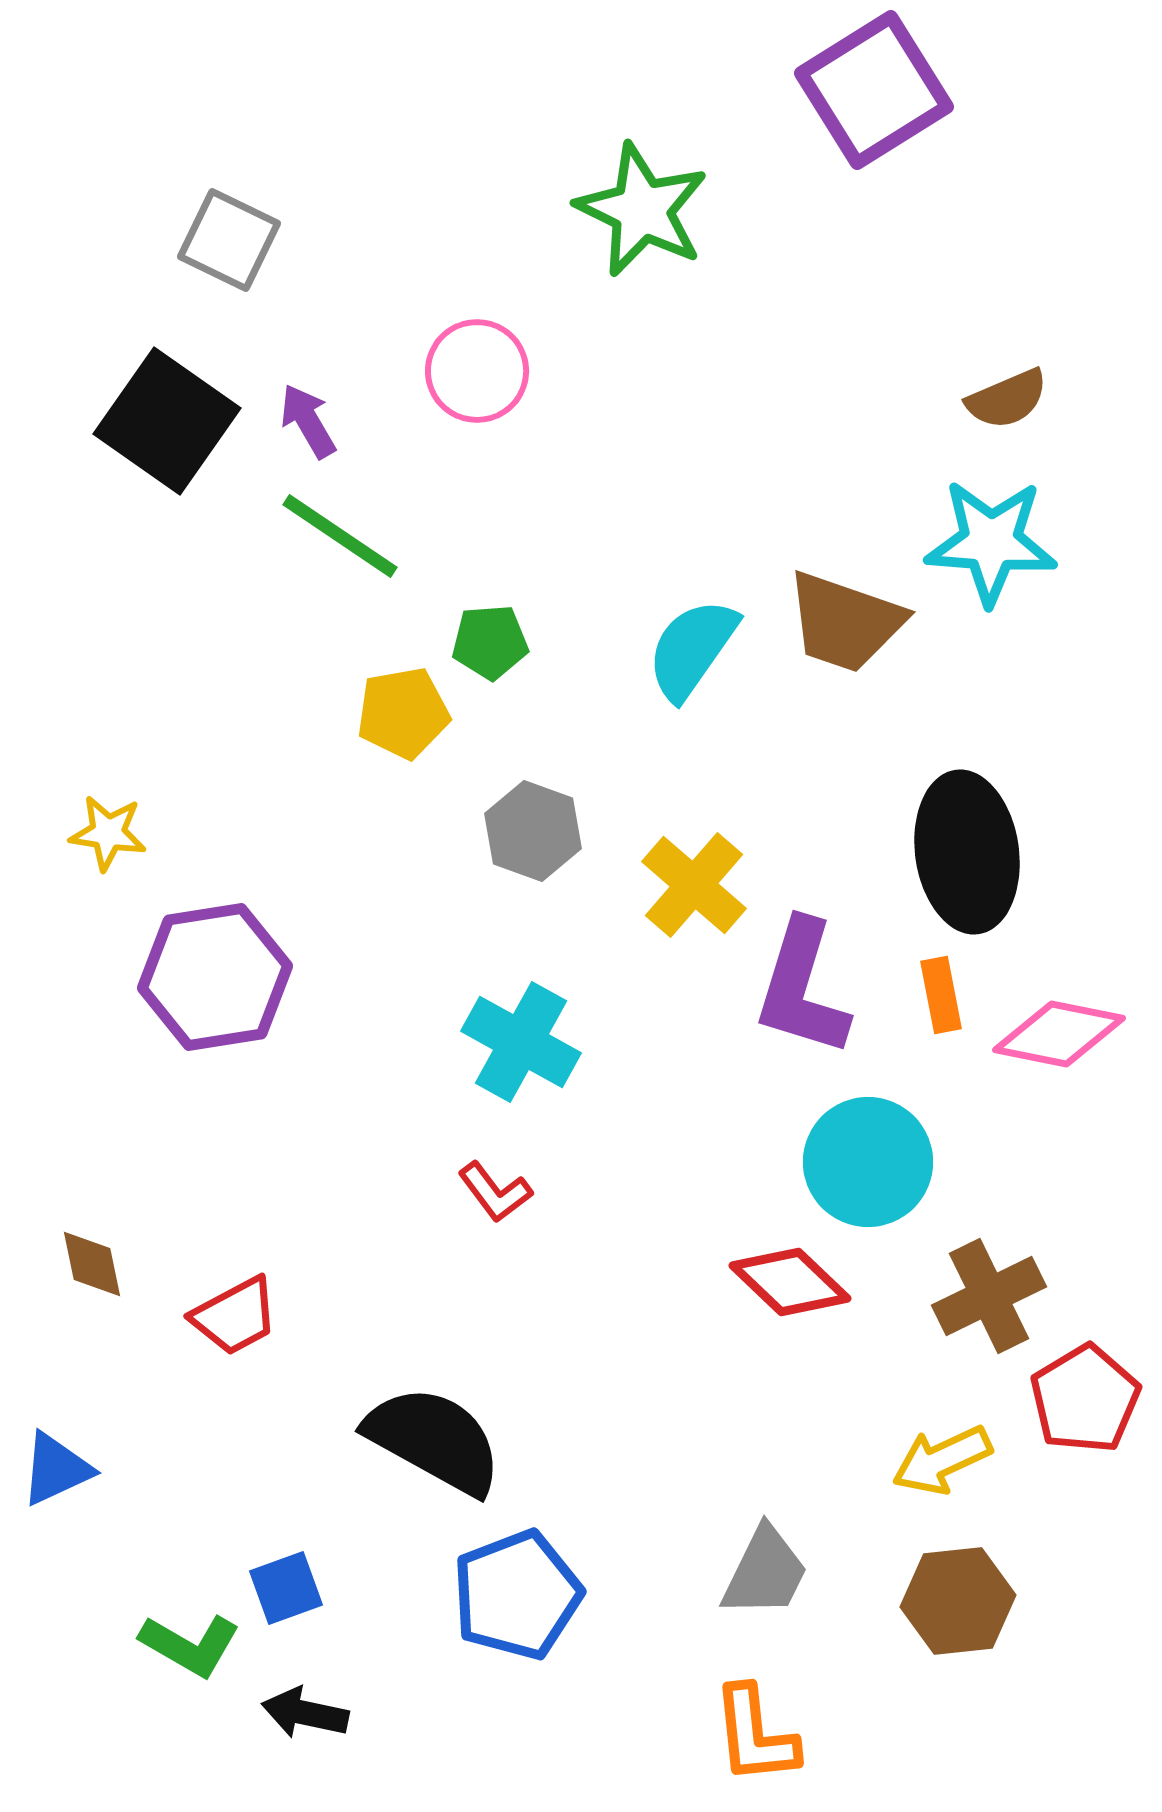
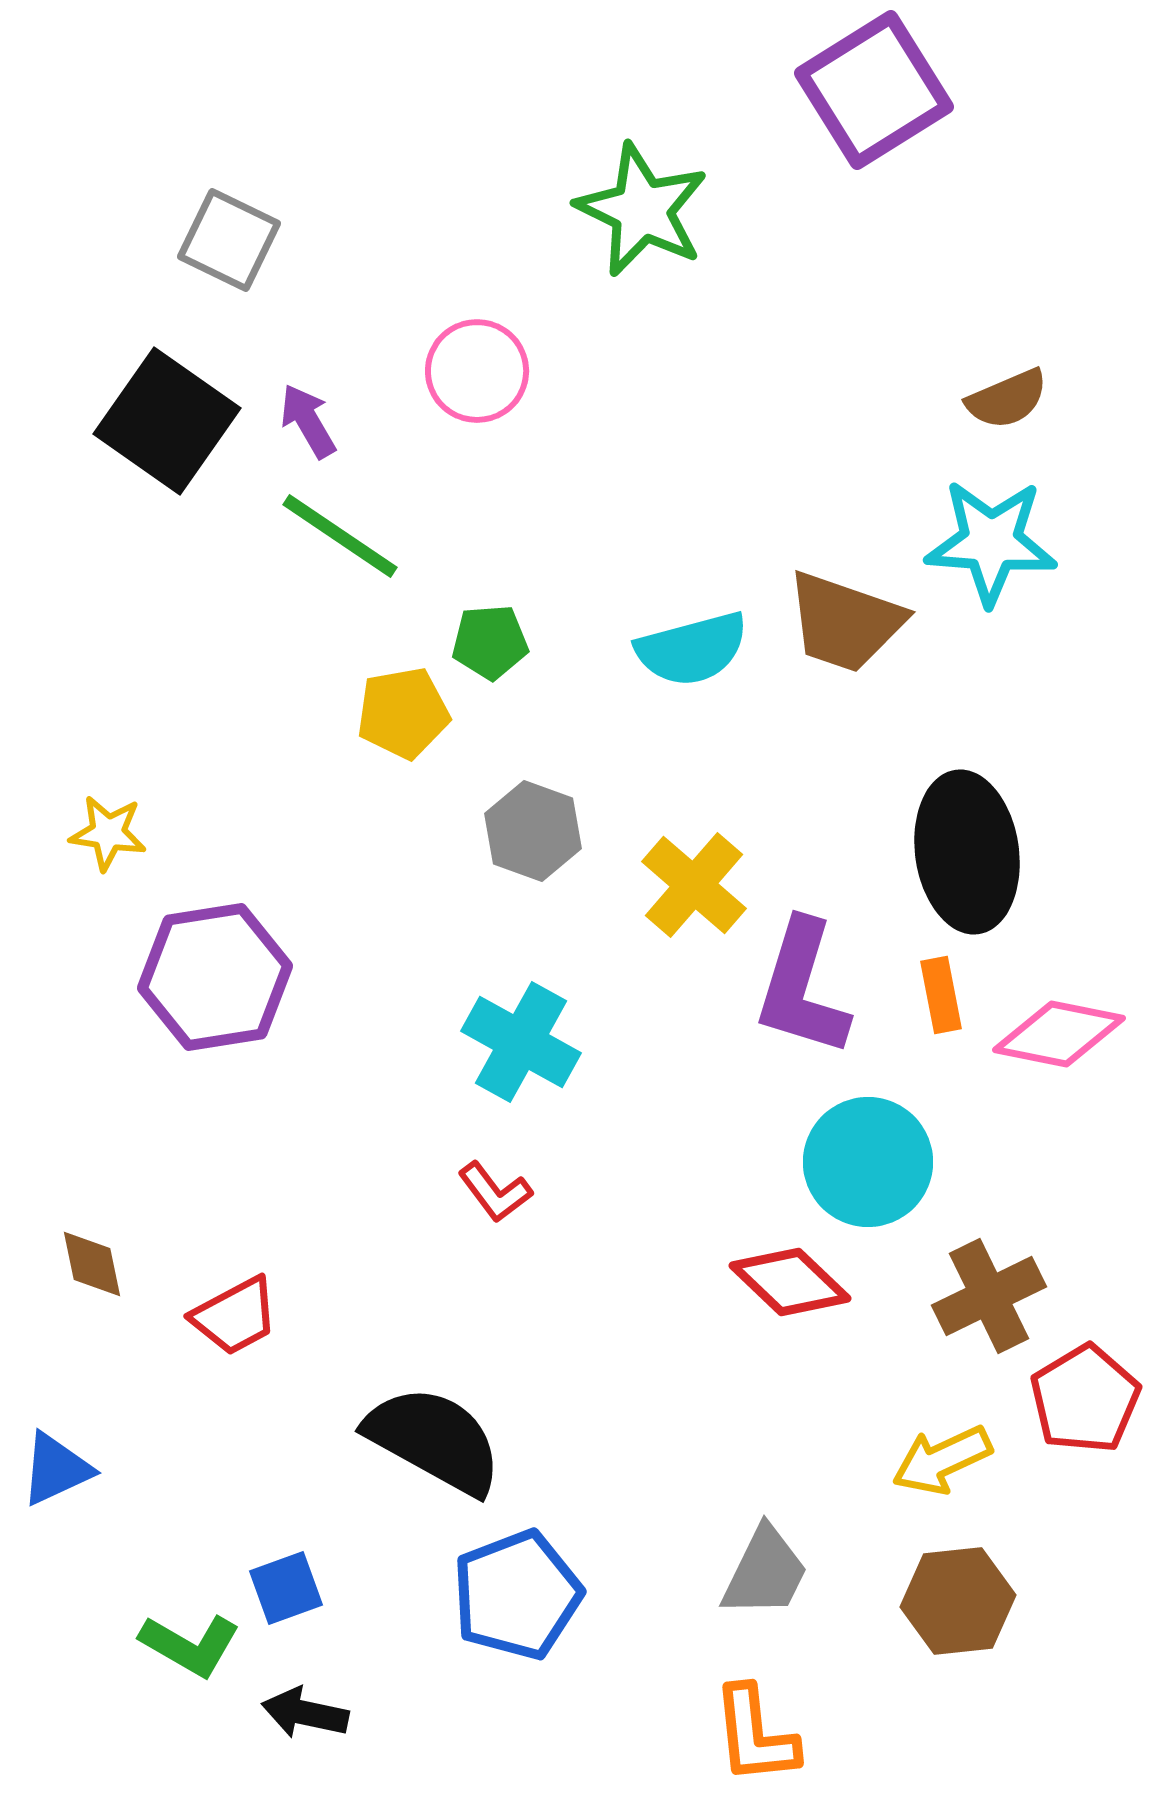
cyan semicircle: rotated 140 degrees counterclockwise
